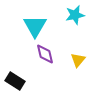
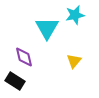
cyan triangle: moved 12 px right, 2 px down
purple diamond: moved 21 px left, 3 px down
yellow triangle: moved 4 px left, 1 px down
